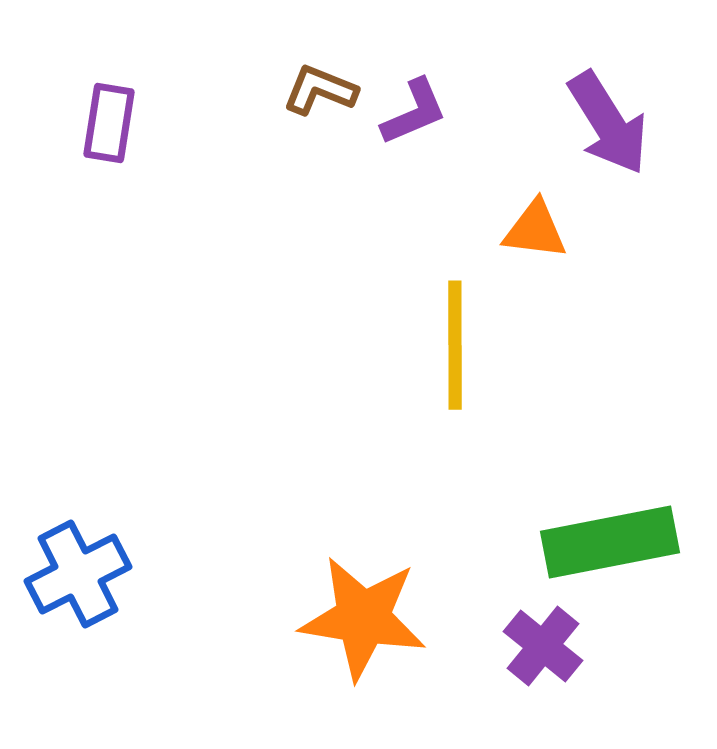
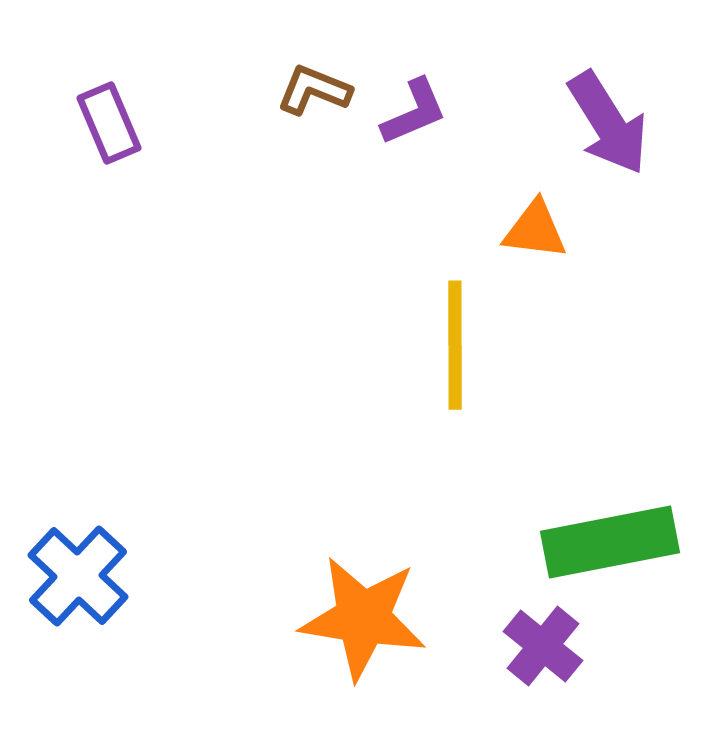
brown L-shape: moved 6 px left
purple rectangle: rotated 32 degrees counterclockwise
blue cross: moved 2 px down; rotated 20 degrees counterclockwise
